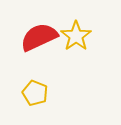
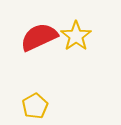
yellow pentagon: moved 13 px down; rotated 20 degrees clockwise
